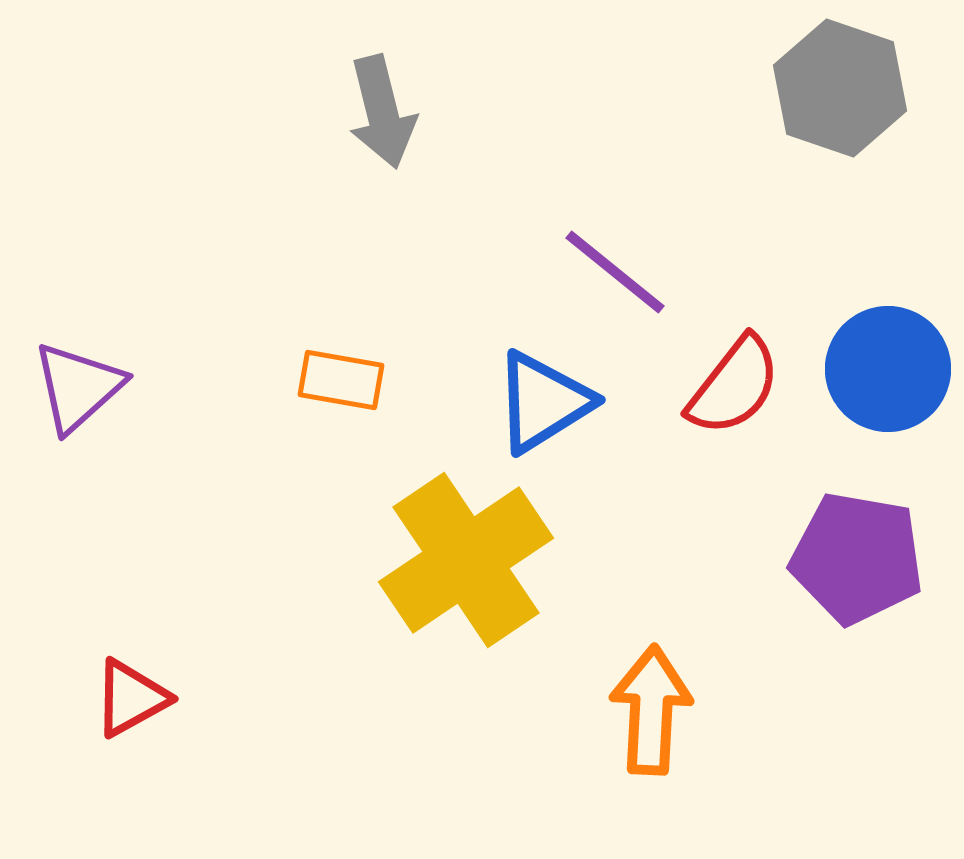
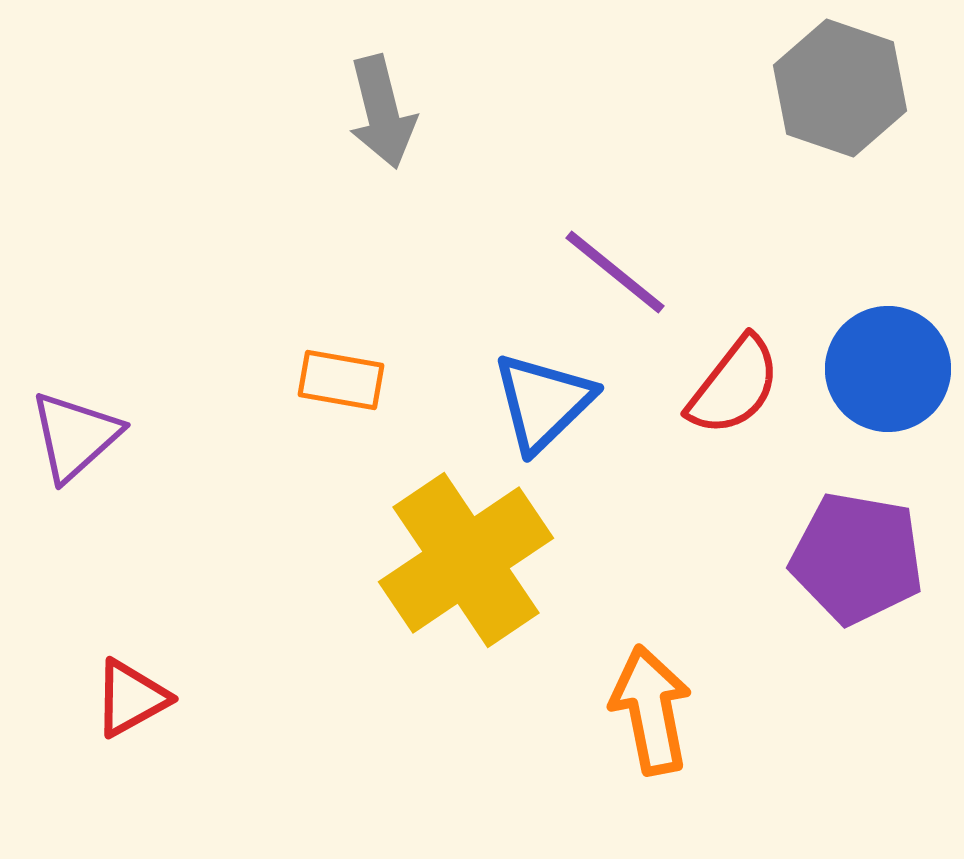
purple triangle: moved 3 px left, 49 px down
blue triangle: rotated 12 degrees counterclockwise
orange arrow: rotated 14 degrees counterclockwise
